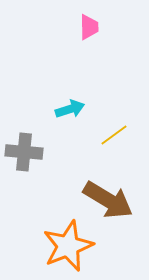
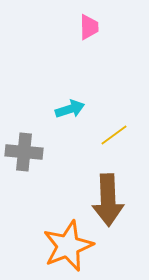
brown arrow: rotated 57 degrees clockwise
